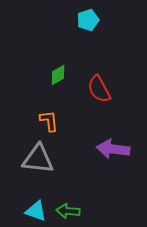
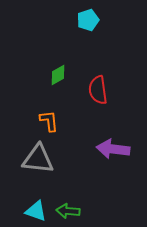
red semicircle: moved 1 px left, 1 px down; rotated 20 degrees clockwise
